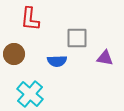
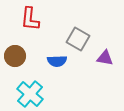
gray square: moved 1 px right, 1 px down; rotated 30 degrees clockwise
brown circle: moved 1 px right, 2 px down
